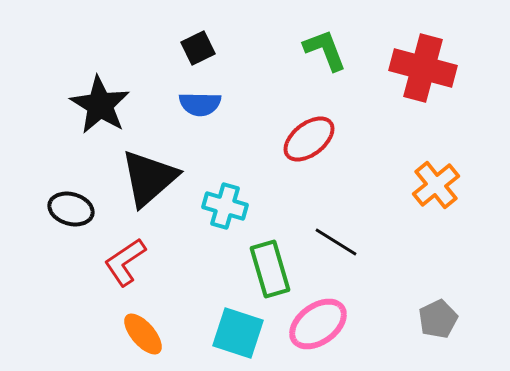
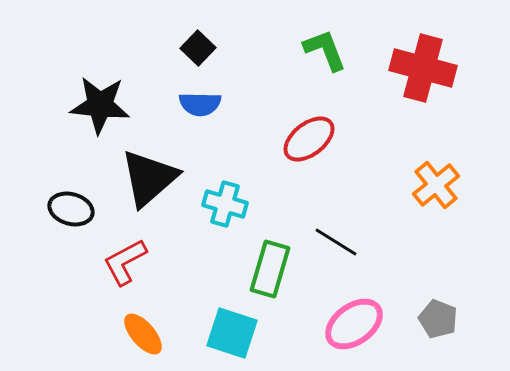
black square: rotated 20 degrees counterclockwise
black star: rotated 26 degrees counterclockwise
cyan cross: moved 2 px up
red L-shape: rotated 6 degrees clockwise
green rectangle: rotated 32 degrees clockwise
gray pentagon: rotated 24 degrees counterclockwise
pink ellipse: moved 36 px right
cyan square: moved 6 px left
